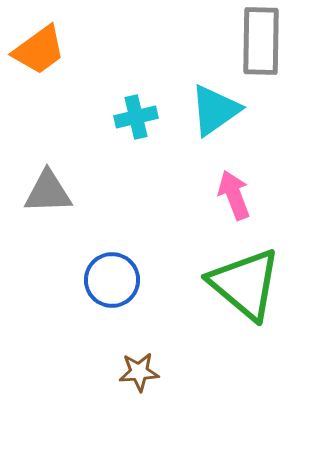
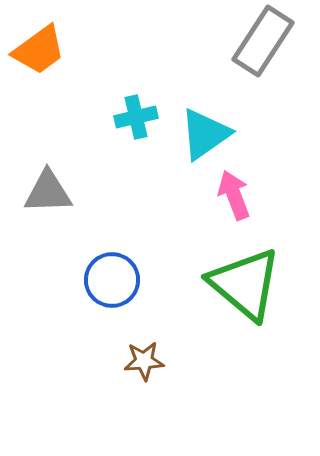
gray rectangle: moved 2 px right; rotated 32 degrees clockwise
cyan triangle: moved 10 px left, 24 px down
brown star: moved 5 px right, 11 px up
